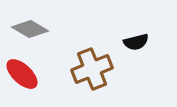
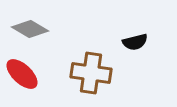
black semicircle: moved 1 px left
brown cross: moved 1 px left, 4 px down; rotated 30 degrees clockwise
